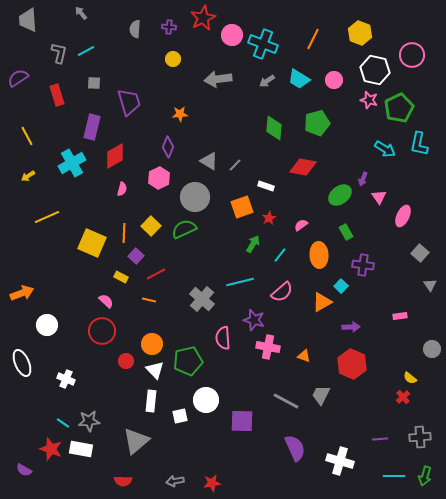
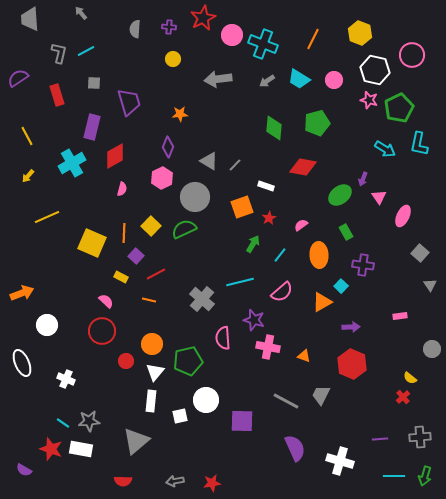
gray trapezoid at (28, 20): moved 2 px right, 1 px up
yellow arrow at (28, 176): rotated 16 degrees counterclockwise
pink hexagon at (159, 178): moved 3 px right
white triangle at (155, 370): moved 2 px down; rotated 24 degrees clockwise
